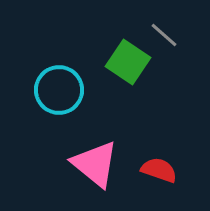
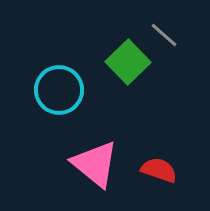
green square: rotated 12 degrees clockwise
